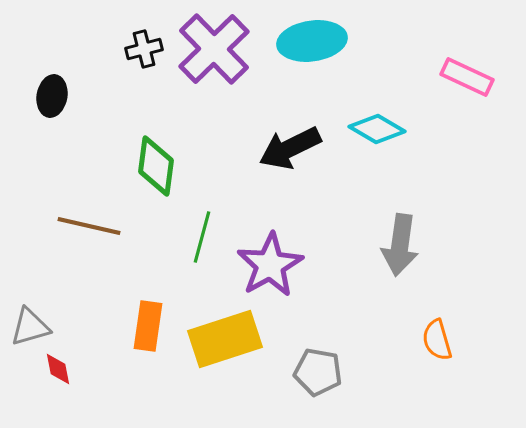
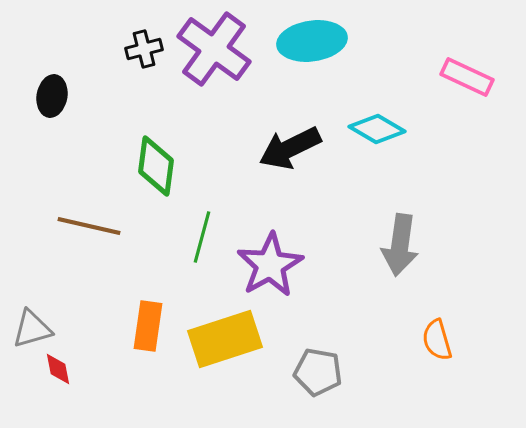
purple cross: rotated 10 degrees counterclockwise
gray triangle: moved 2 px right, 2 px down
